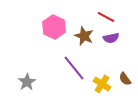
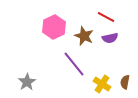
pink hexagon: rotated 10 degrees clockwise
purple semicircle: moved 1 px left
purple line: moved 4 px up
brown semicircle: moved 3 px down; rotated 48 degrees clockwise
